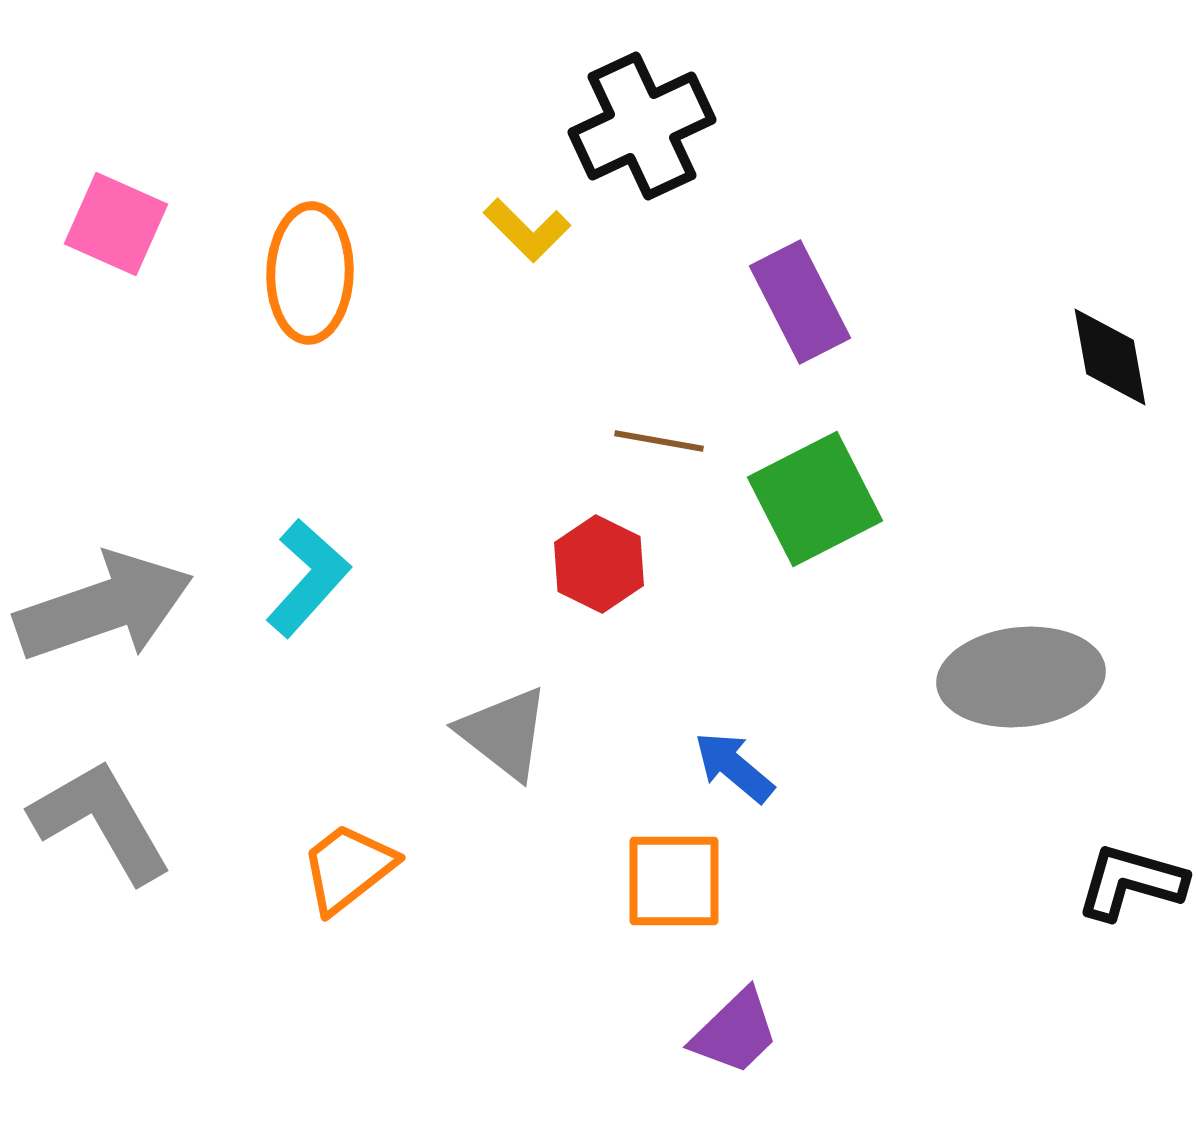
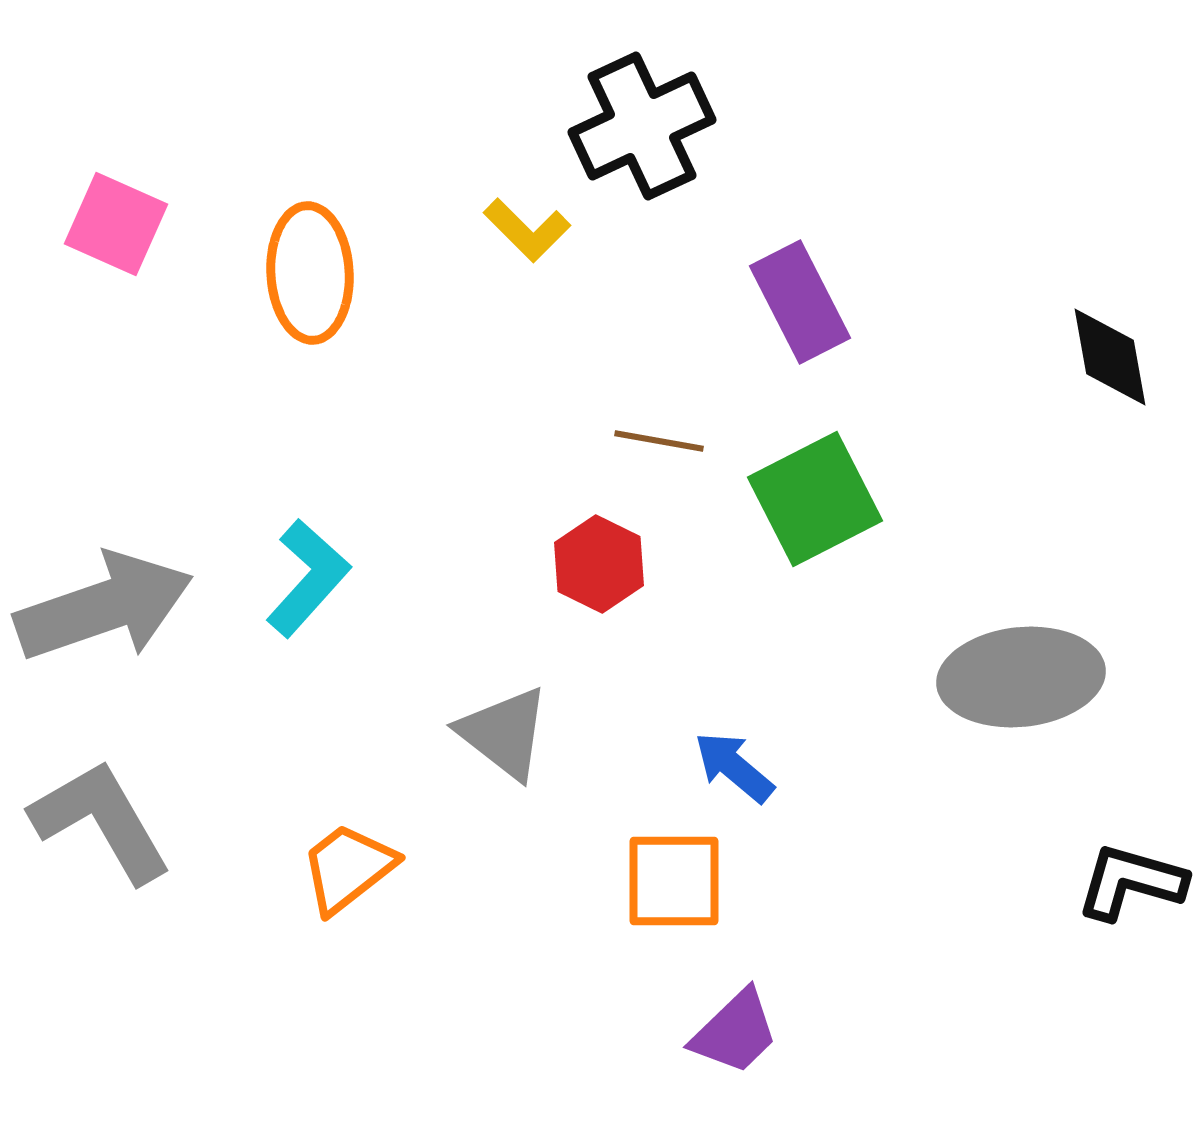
orange ellipse: rotated 5 degrees counterclockwise
